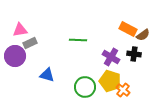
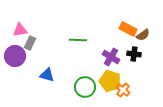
gray rectangle: rotated 40 degrees counterclockwise
